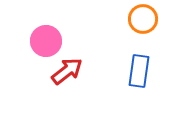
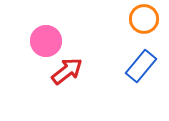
orange circle: moved 1 px right
blue rectangle: moved 2 px right, 5 px up; rotated 32 degrees clockwise
